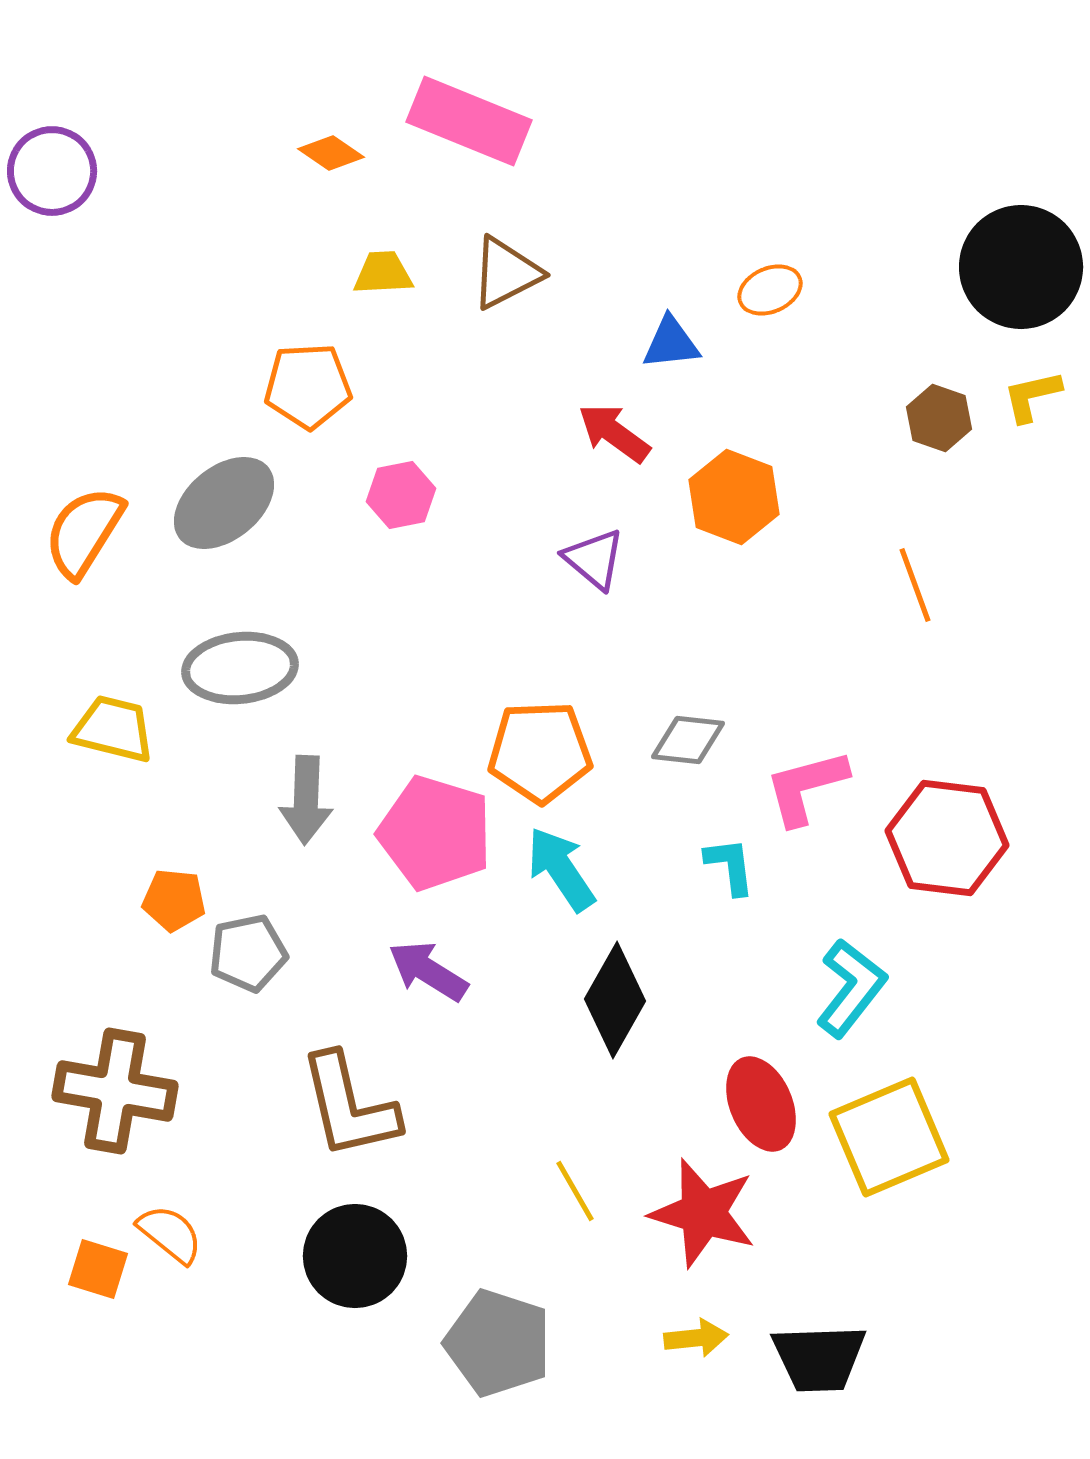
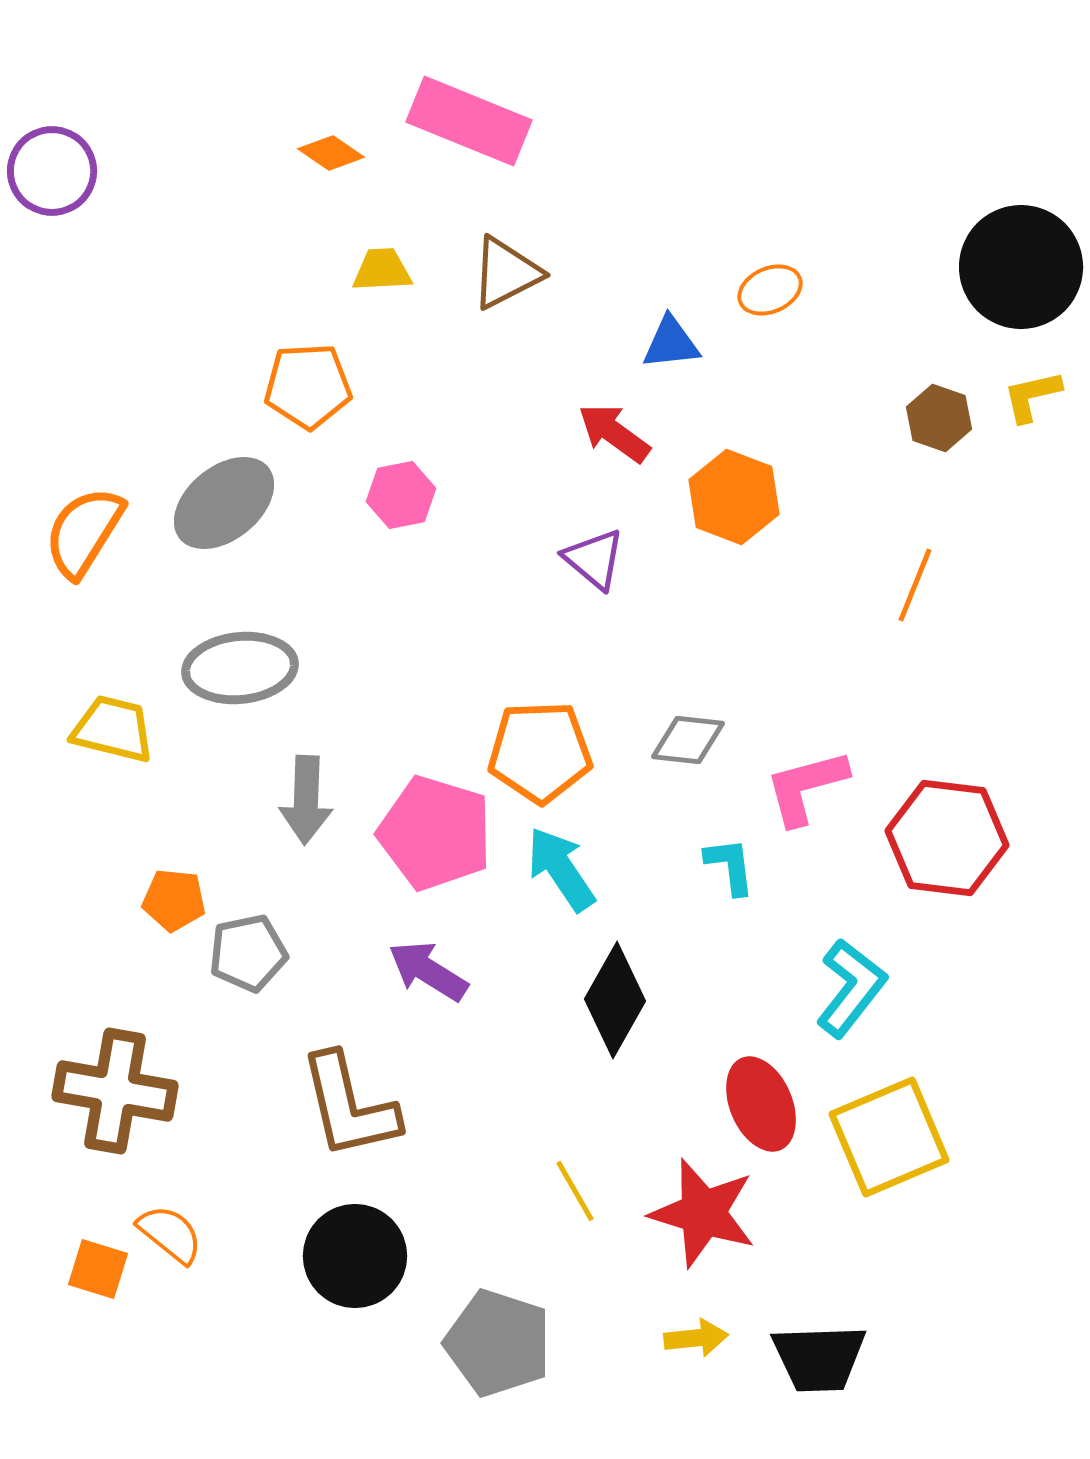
yellow trapezoid at (383, 273): moved 1 px left, 3 px up
orange line at (915, 585): rotated 42 degrees clockwise
